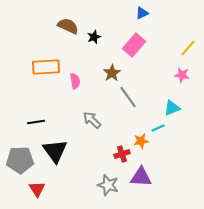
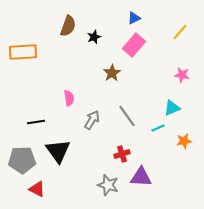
blue triangle: moved 8 px left, 5 px down
brown semicircle: rotated 85 degrees clockwise
yellow line: moved 8 px left, 16 px up
orange rectangle: moved 23 px left, 15 px up
pink semicircle: moved 6 px left, 17 px down
gray line: moved 1 px left, 19 px down
gray arrow: rotated 78 degrees clockwise
orange star: moved 43 px right
black triangle: moved 3 px right
gray pentagon: moved 2 px right
red triangle: rotated 30 degrees counterclockwise
